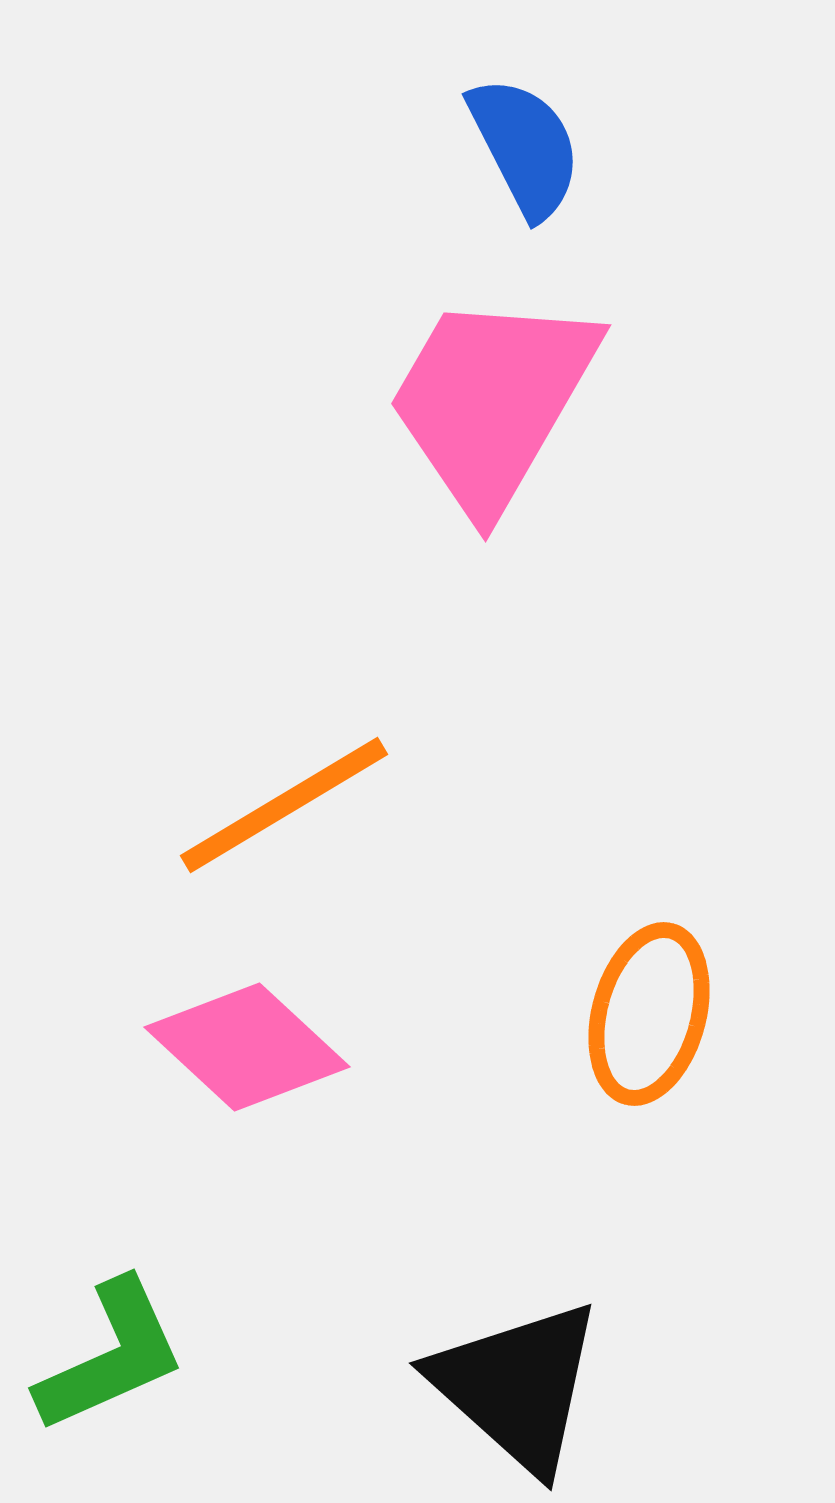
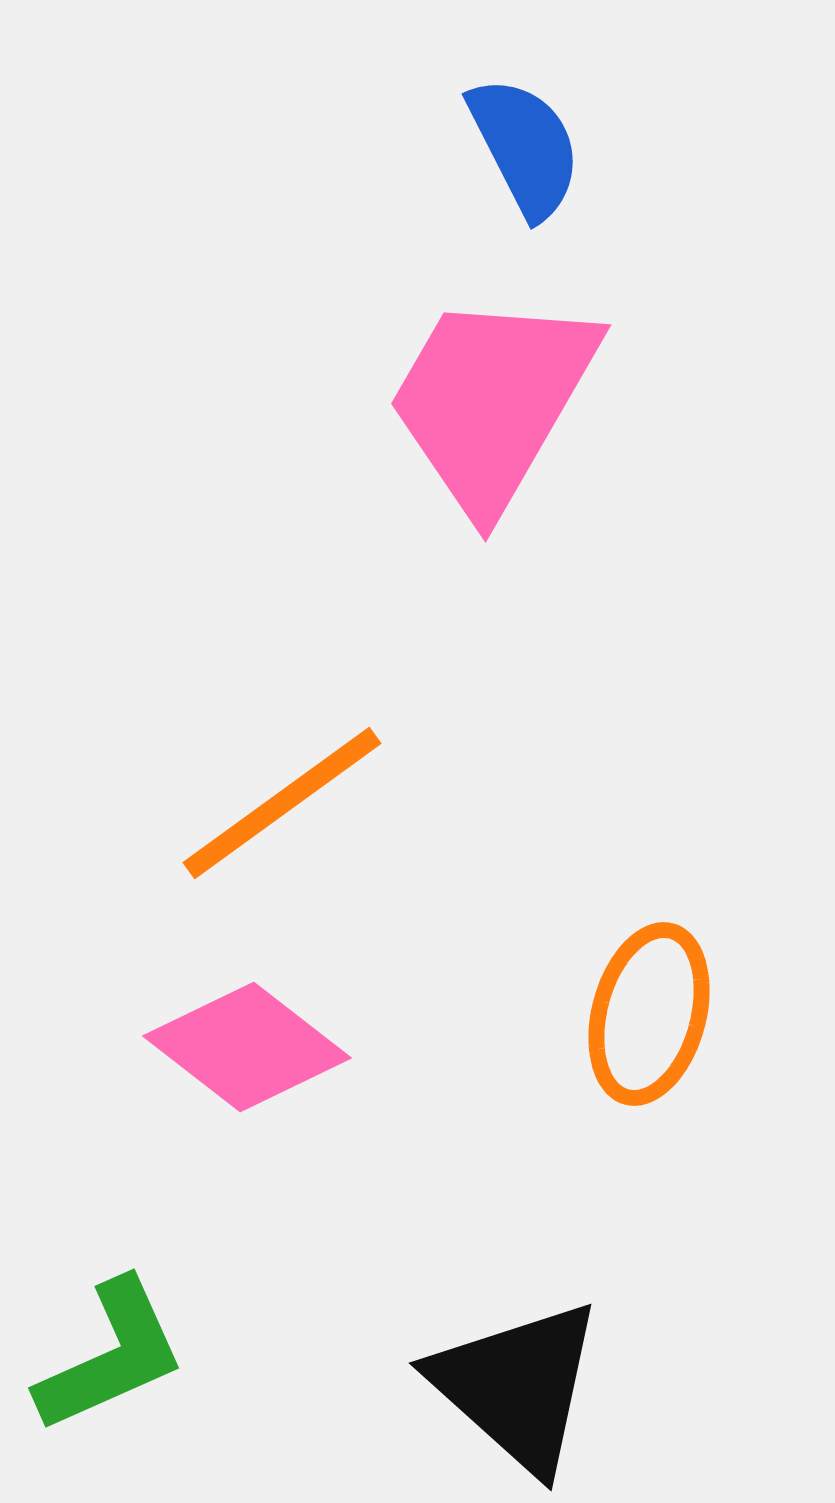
orange line: moved 2 px left, 2 px up; rotated 5 degrees counterclockwise
pink diamond: rotated 5 degrees counterclockwise
